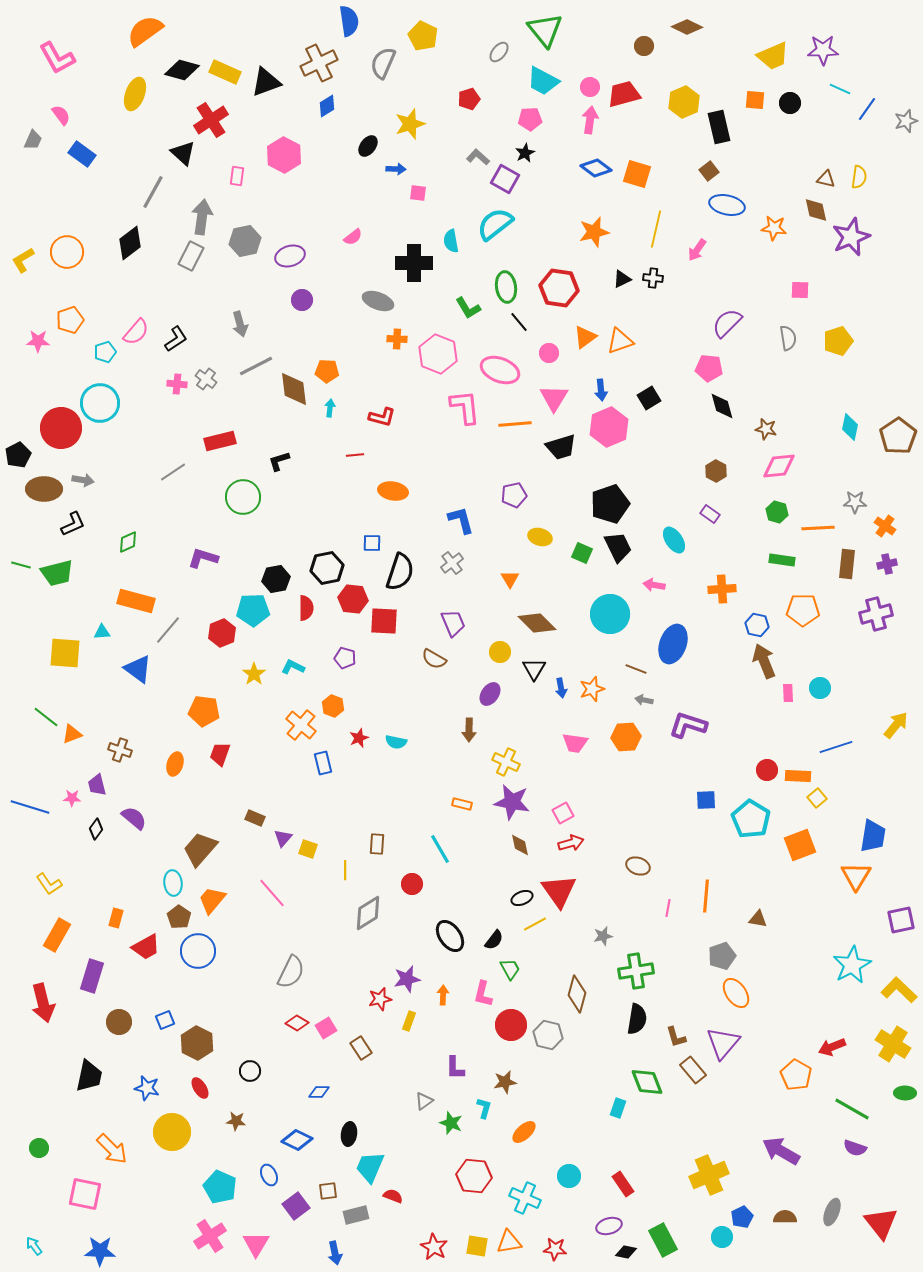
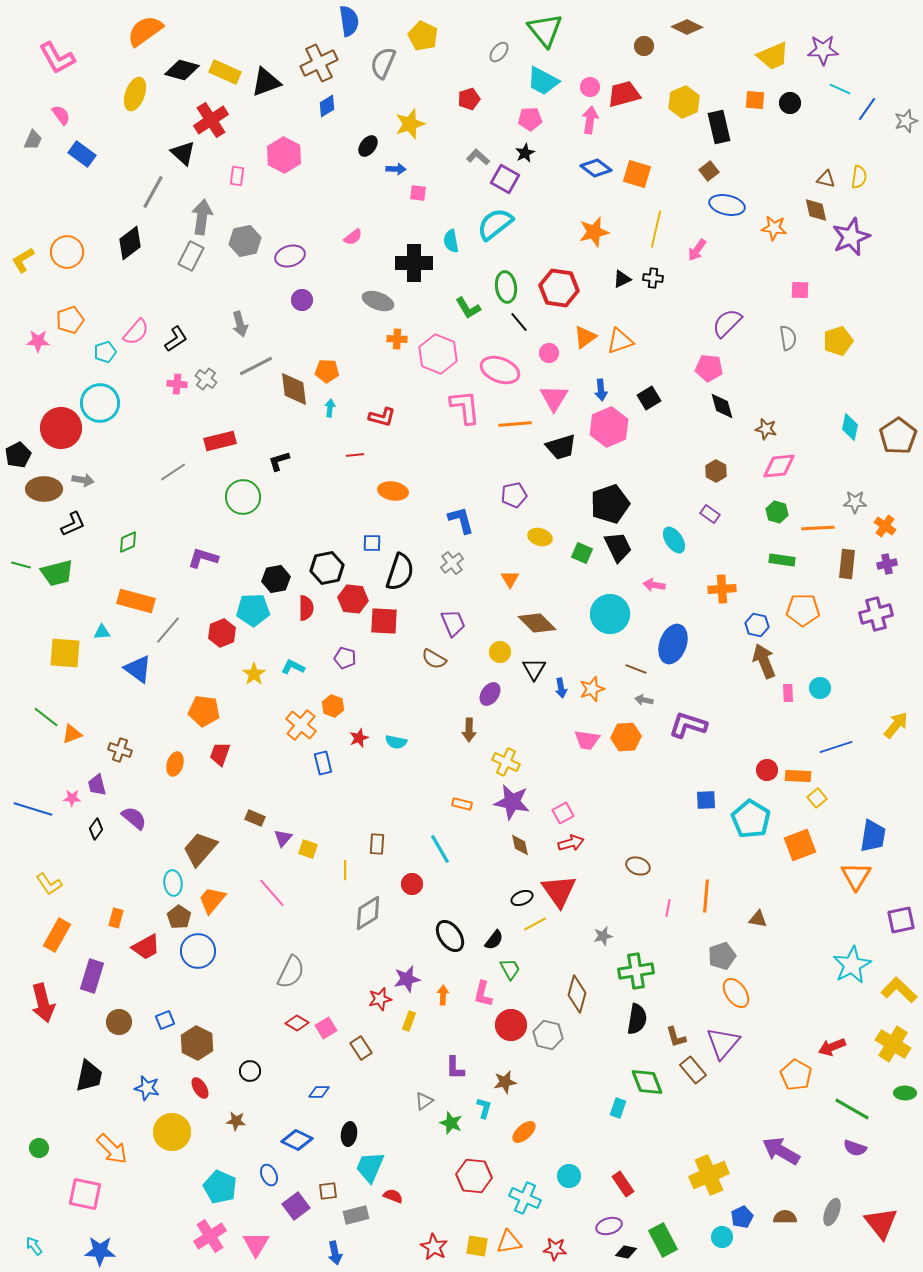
pink trapezoid at (575, 743): moved 12 px right, 3 px up
blue line at (30, 807): moved 3 px right, 2 px down
